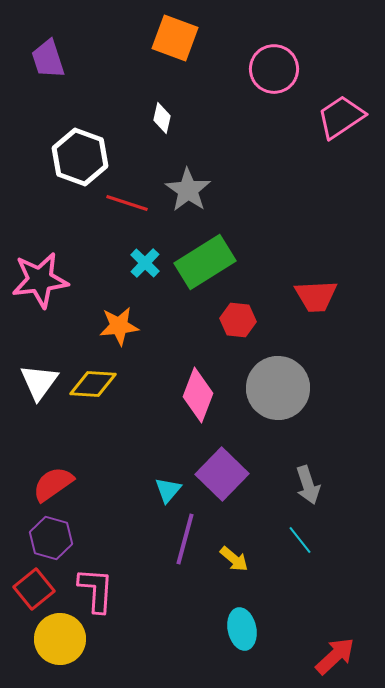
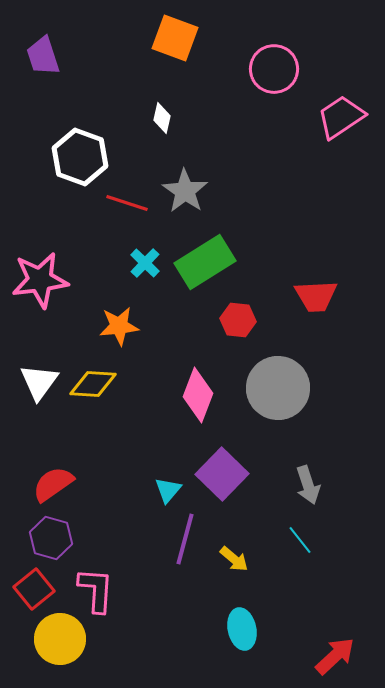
purple trapezoid: moved 5 px left, 3 px up
gray star: moved 3 px left, 1 px down
